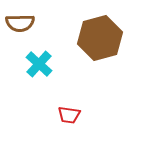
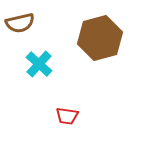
brown semicircle: rotated 12 degrees counterclockwise
red trapezoid: moved 2 px left, 1 px down
